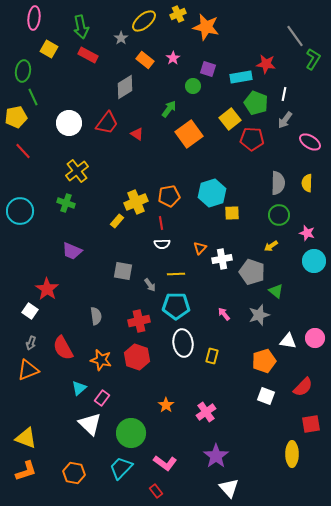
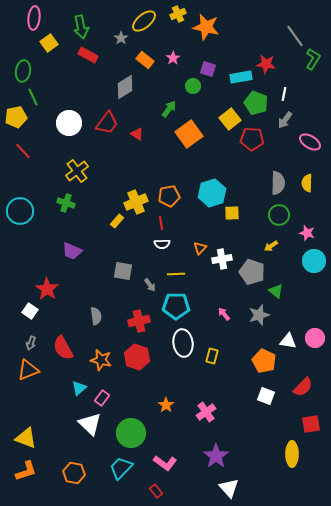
yellow square at (49, 49): moved 6 px up; rotated 24 degrees clockwise
orange pentagon at (264, 361): rotated 30 degrees counterclockwise
